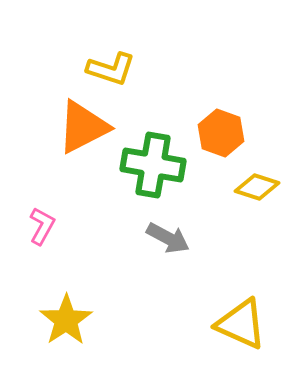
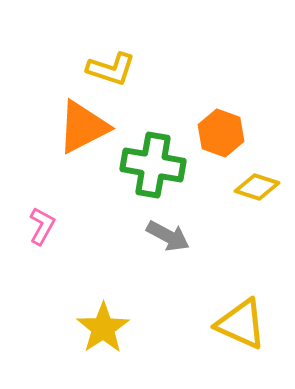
gray arrow: moved 2 px up
yellow star: moved 37 px right, 8 px down
